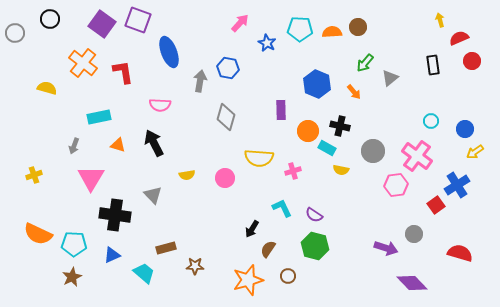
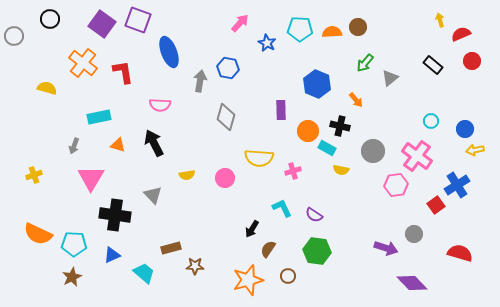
gray circle at (15, 33): moved 1 px left, 3 px down
red semicircle at (459, 38): moved 2 px right, 4 px up
black rectangle at (433, 65): rotated 42 degrees counterclockwise
orange arrow at (354, 92): moved 2 px right, 8 px down
yellow arrow at (475, 152): moved 2 px up; rotated 24 degrees clockwise
green hexagon at (315, 246): moved 2 px right, 5 px down; rotated 8 degrees counterclockwise
brown rectangle at (166, 248): moved 5 px right
